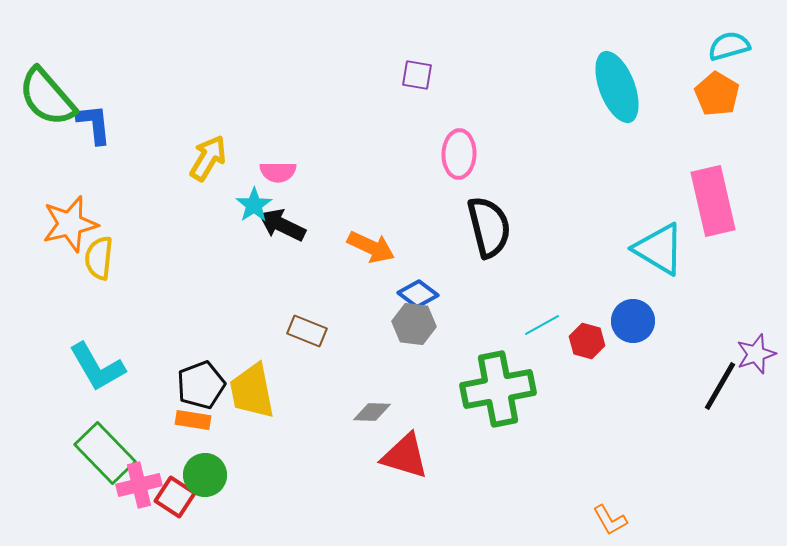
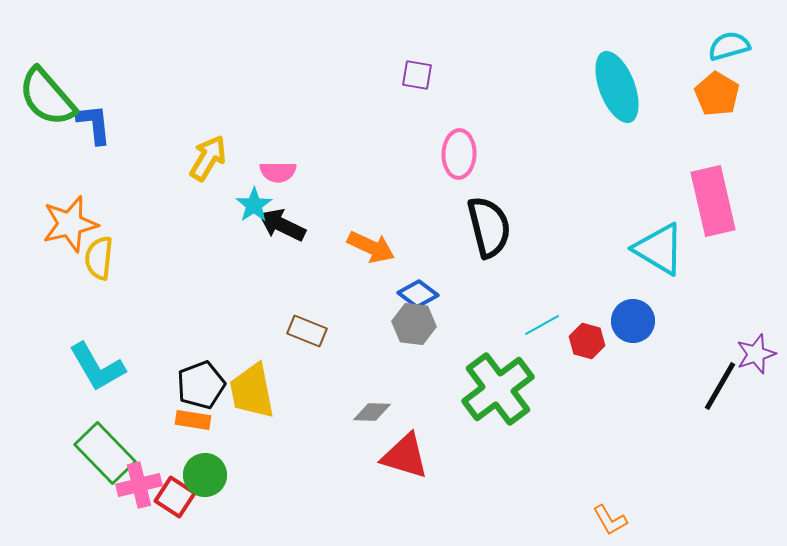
green cross: rotated 26 degrees counterclockwise
